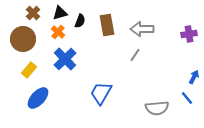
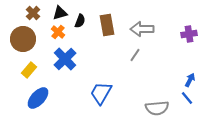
blue arrow: moved 4 px left, 3 px down
